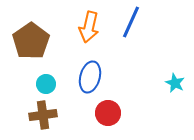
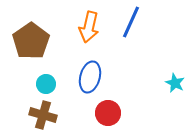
brown cross: rotated 24 degrees clockwise
